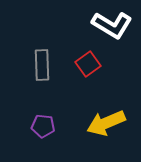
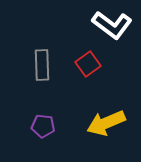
white L-shape: rotated 6 degrees clockwise
